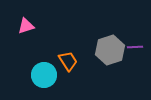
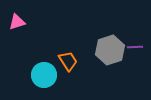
pink triangle: moved 9 px left, 4 px up
